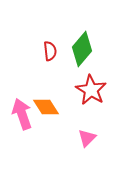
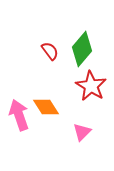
red semicircle: rotated 30 degrees counterclockwise
red star: moved 4 px up
pink arrow: moved 3 px left, 1 px down
pink triangle: moved 5 px left, 6 px up
